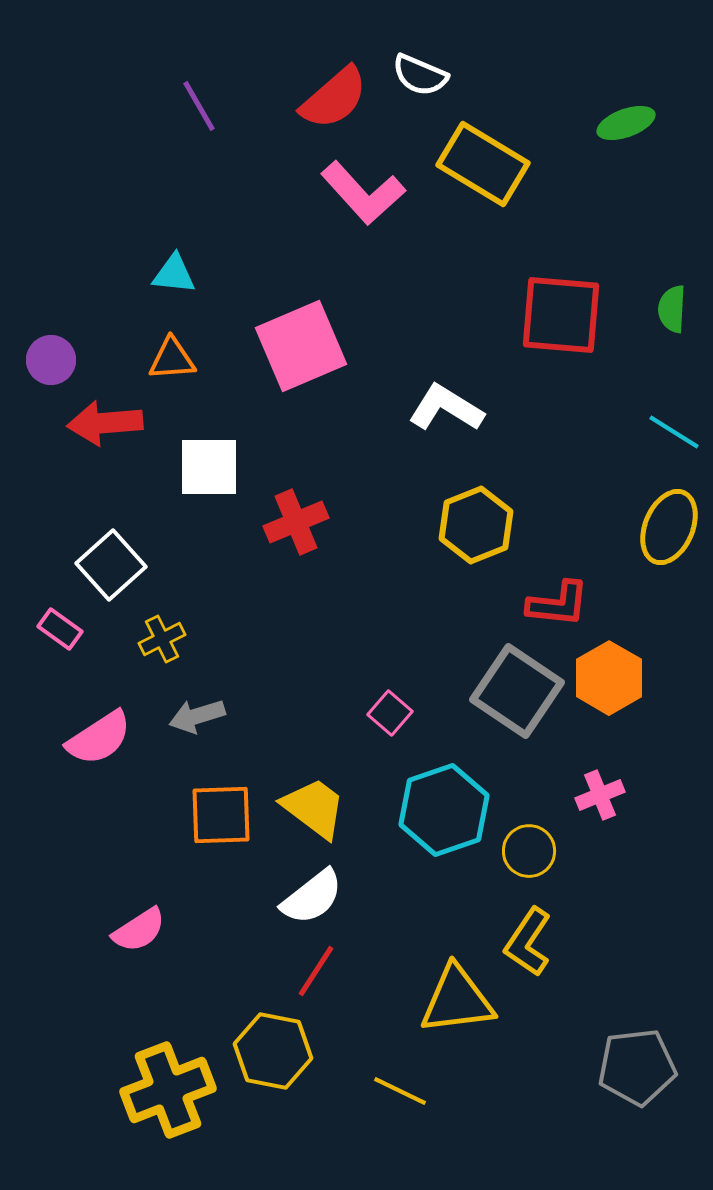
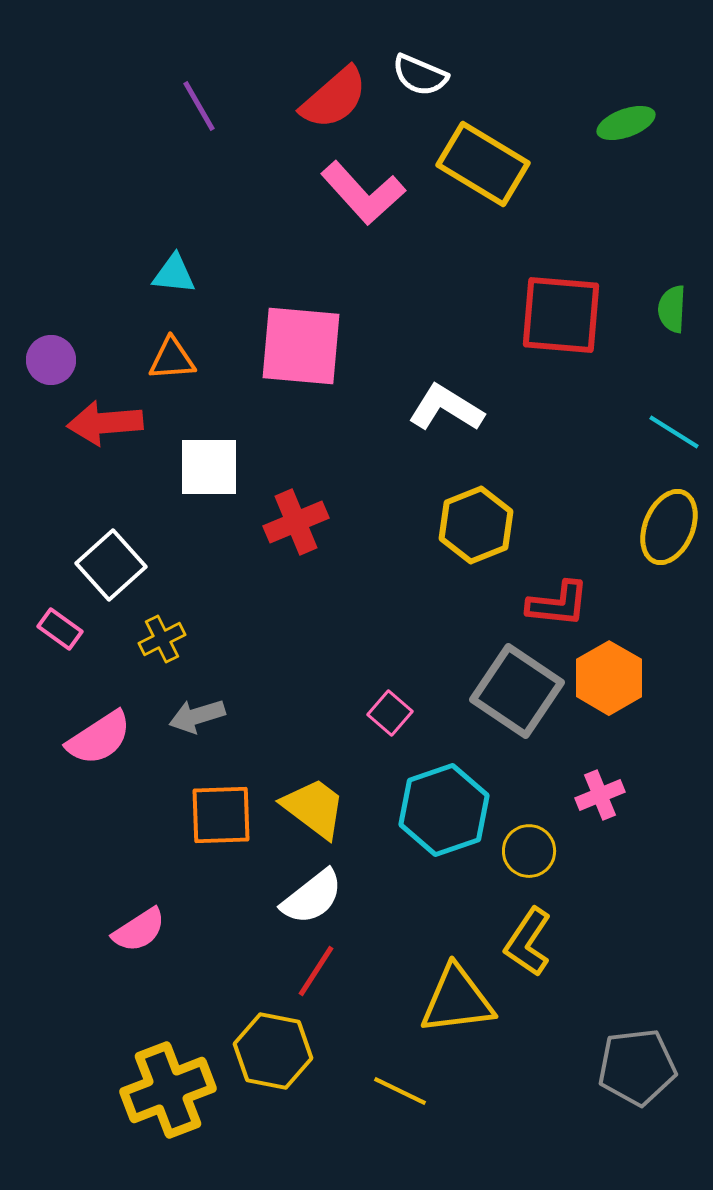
pink square at (301, 346): rotated 28 degrees clockwise
